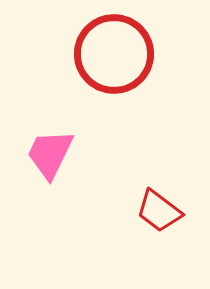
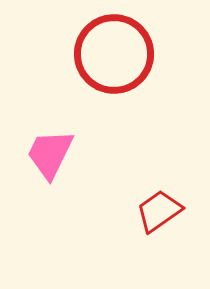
red trapezoid: rotated 108 degrees clockwise
